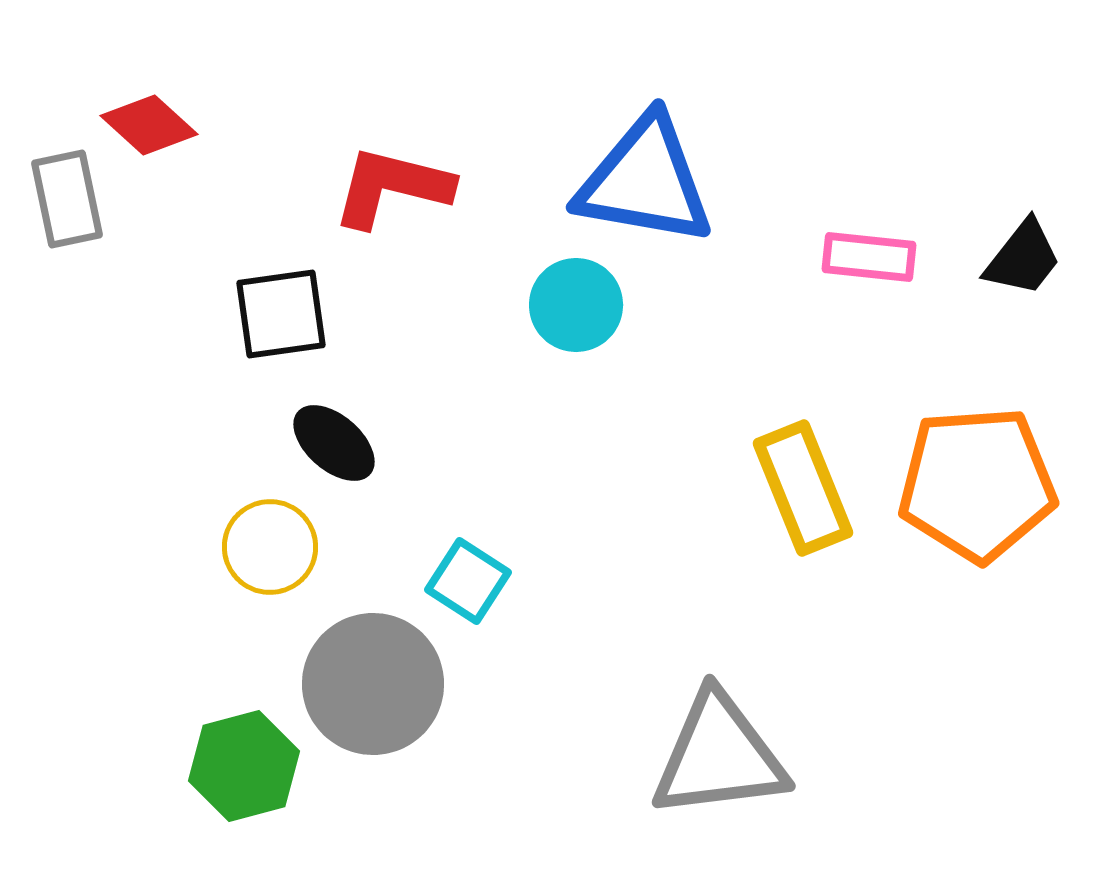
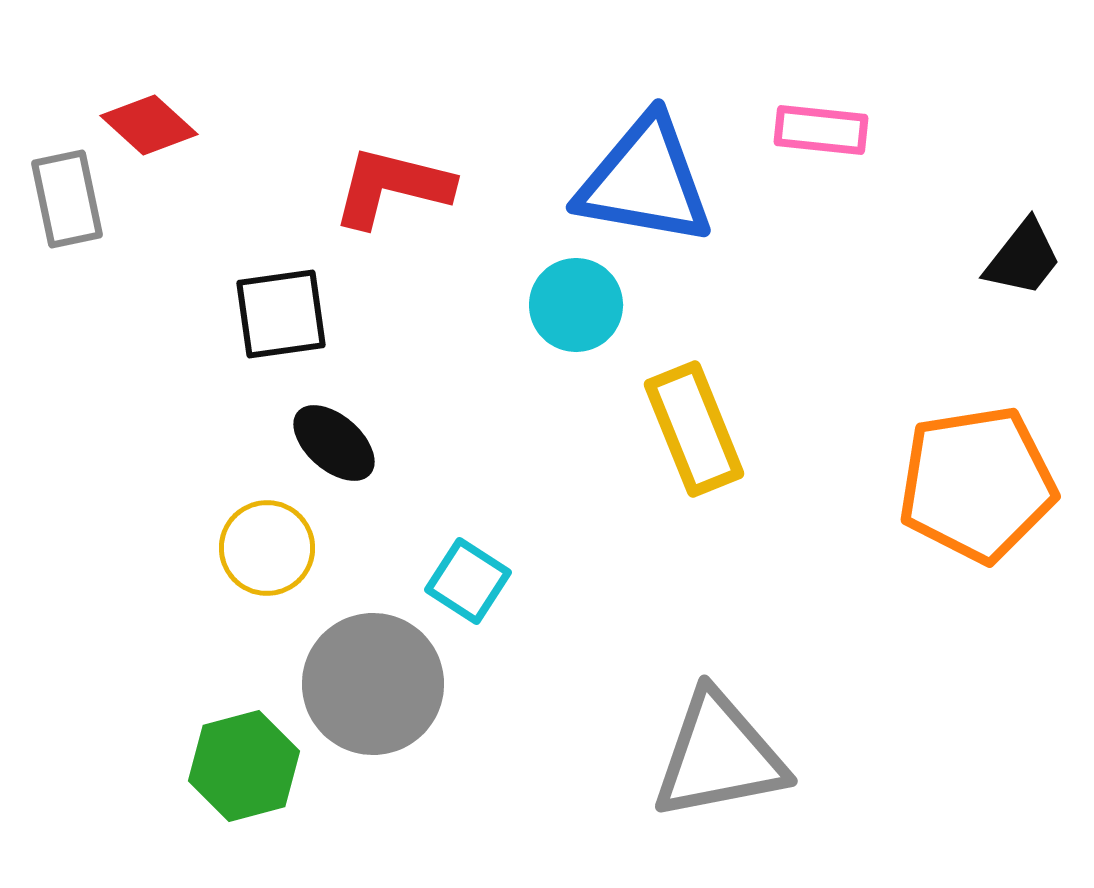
pink rectangle: moved 48 px left, 127 px up
orange pentagon: rotated 5 degrees counterclockwise
yellow rectangle: moved 109 px left, 59 px up
yellow circle: moved 3 px left, 1 px down
gray triangle: rotated 4 degrees counterclockwise
